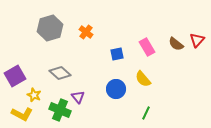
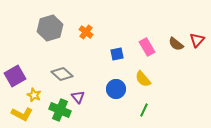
gray diamond: moved 2 px right, 1 px down
green line: moved 2 px left, 3 px up
